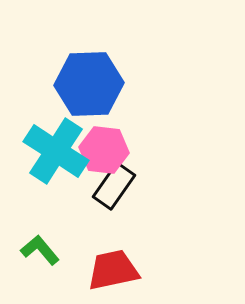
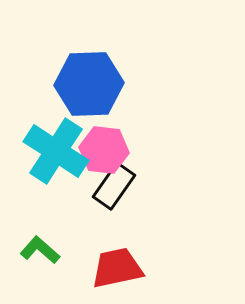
green L-shape: rotated 9 degrees counterclockwise
red trapezoid: moved 4 px right, 2 px up
